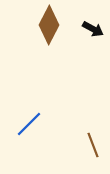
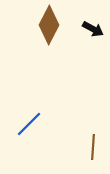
brown line: moved 2 px down; rotated 25 degrees clockwise
